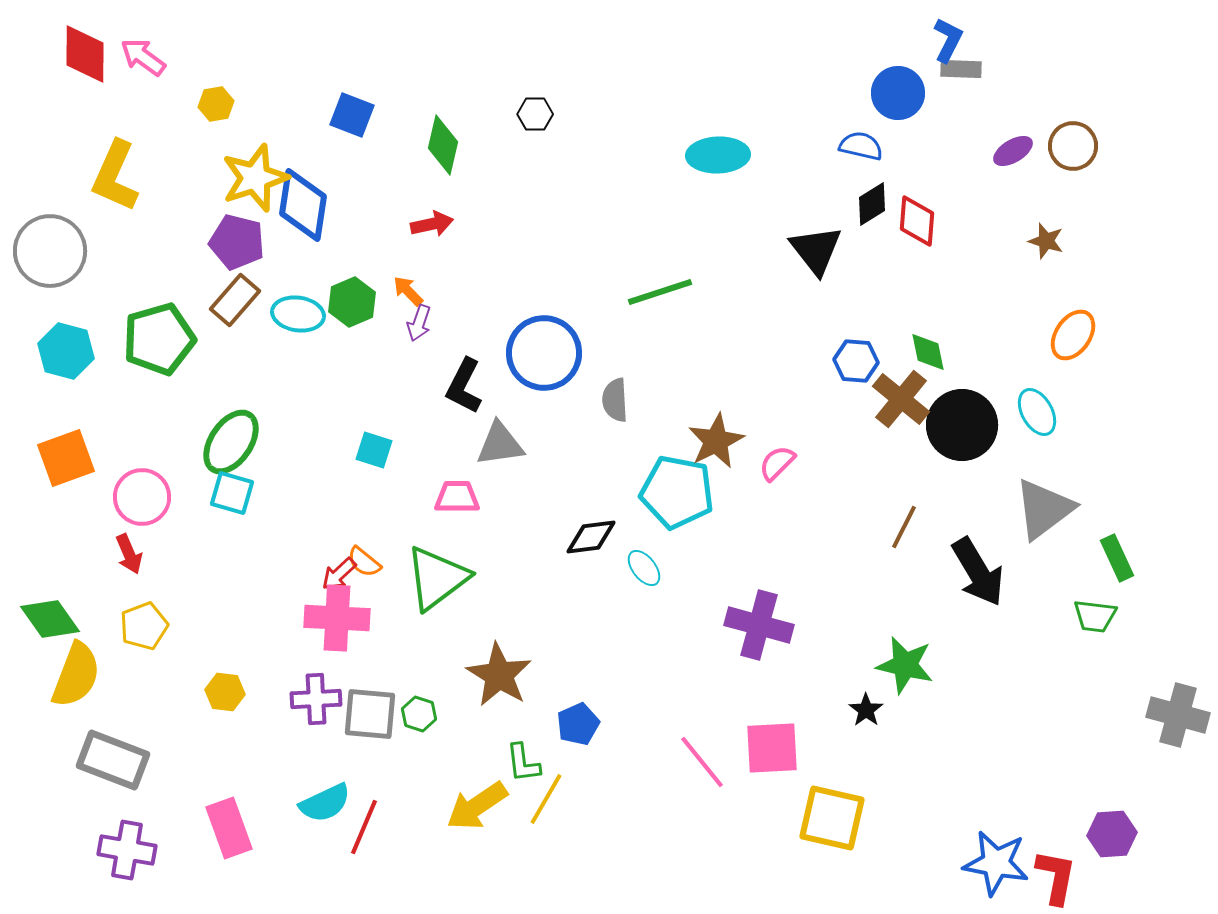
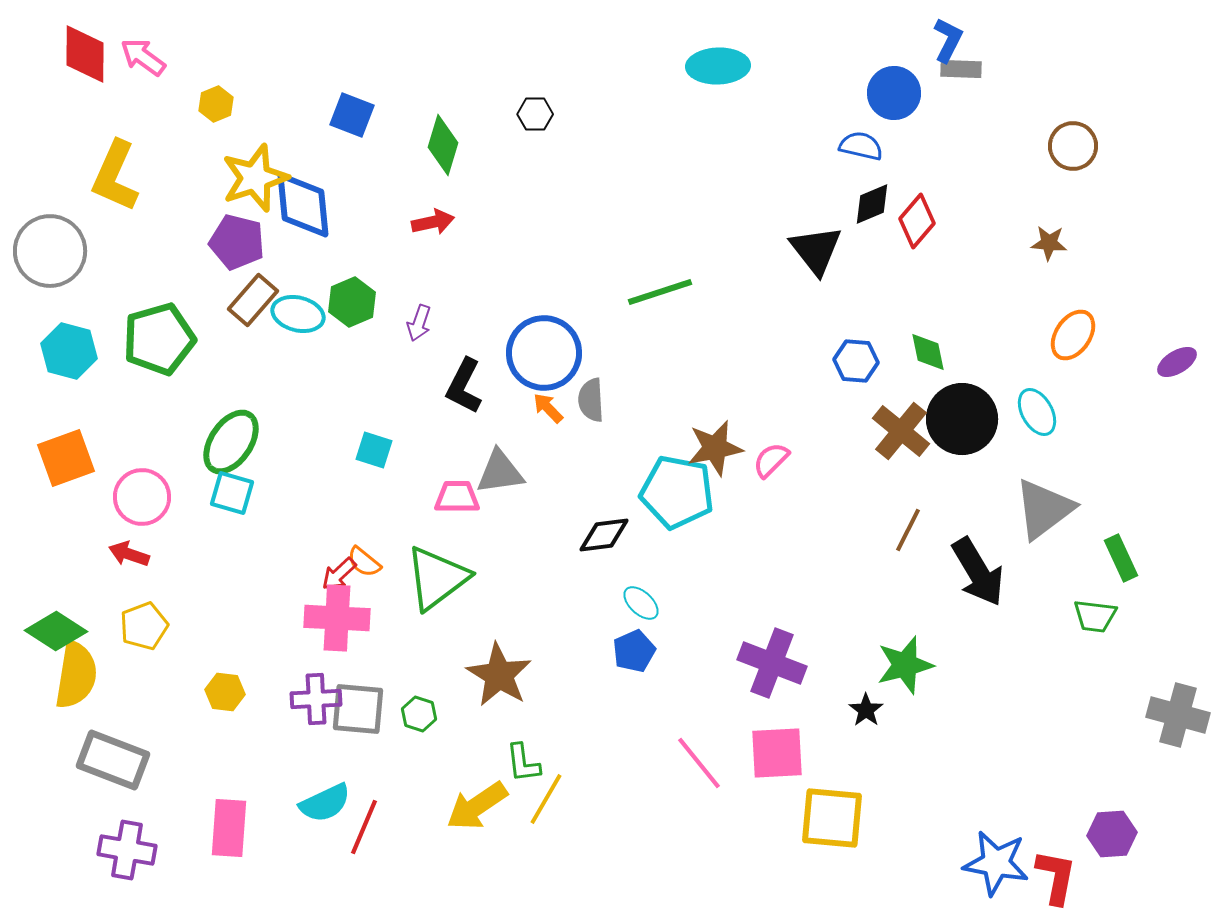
blue circle at (898, 93): moved 4 px left
yellow hexagon at (216, 104): rotated 12 degrees counterclockwise
green diamond at (443, 145): rotated 4 degrees clockwise
purple ellipse at (1013, 151): moved 164 px right, 211 px down
cyan ellipse at (718, 155): moved 89 px up
black diamond at (872, 204): rotated 9 degrees clockwise
blue diamond at (303, 205): rotated 14 degrees counterclockwise
red diamond at (917, 221): rotated 36 degrees clockwise
red arrow at (432, 224): moved 1 px right, 2 px up
brown star at (1046, 241): moved 3 px right, 2 px down; rotated 12 degrees counterclockwise
orange arrow at (408, 291): moved 140 px right, 117 px down
brown rectangle at (235, 300): moved 18 px right
cyan ellipse at (298, 314): rotated 6 degrees clockwise
cyan hexagon at (66, 351): moved 3 px right
brown cross at (901, 399): moved 32 px down
gray semicircle at (615, 400): moved 24 px left
black circle at (962, 425): moved 6 px up
brown star at (716, 441): moved 1 px left, 7 px down; rotated 16 degrees clockwise
gray triangle at (500, 444): moved 28 px down
pink semicircle at (777, 463): moved 6 px left, 3 px up
brown line at (904, 527): moved 4 px right, 3 px down
black diamond at (591, 537): moved 13 px right, 2 px up
red arrow at (129, 554): rotated 132 degrees clockwise
green rectangle at (1117, 558): moved 4 px right
cyan ellipse at (644, 568): moved 3 px left, 35 px down; rotated 9 degrees counterclockwise
green diamond at (50, 619): moved 6 px right, 12 px down; rotated 22 degrees counterclockwise
purple cross at (759, 625): moved 13 px right, 38 px down; rotated 6 degrees clockwise
green star at (905, 665): rotated 28 degrees counterclockwise
yellow semicircle at (76, 675): rotated 12 degrees counterclockwise
gray square at (370, 714): moved 12 px left, 5 px up
blue pentagon at (578, 724): moved 56 px right, 73 px up
pink square at (772, 748): moved 5 px right, 5 px down
pink line at (702, 762): moved 3 px left, 1 px down
yellow square at (832, 818): rotated 8 degrees counterclockwise
pink rectangle at (229, 828): rotated 24 degrees clockwise
